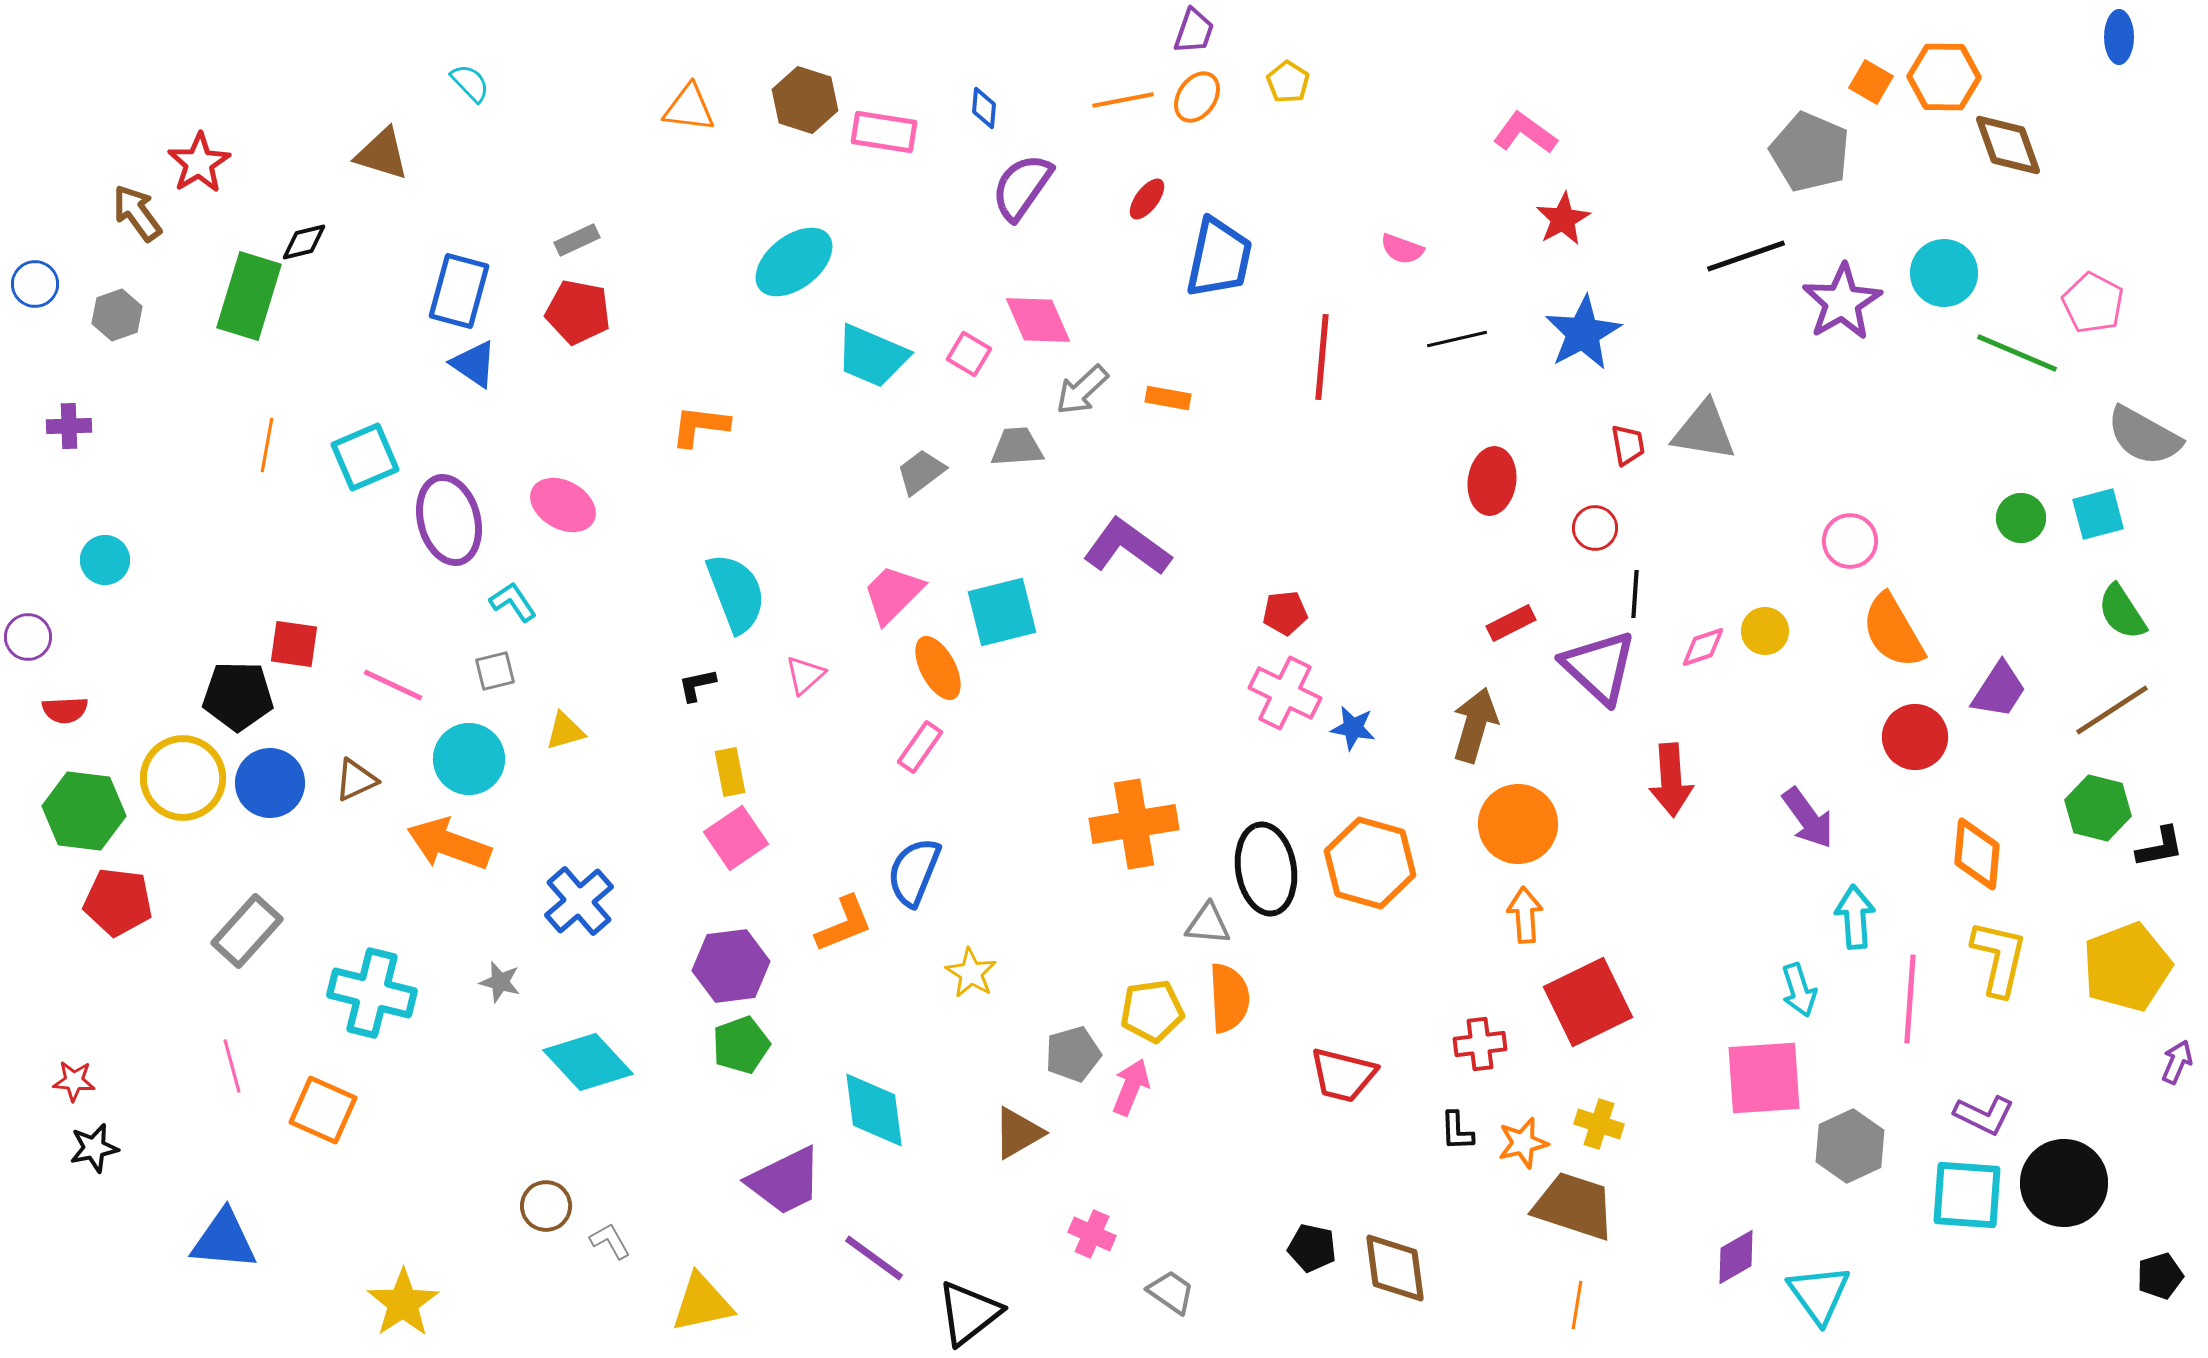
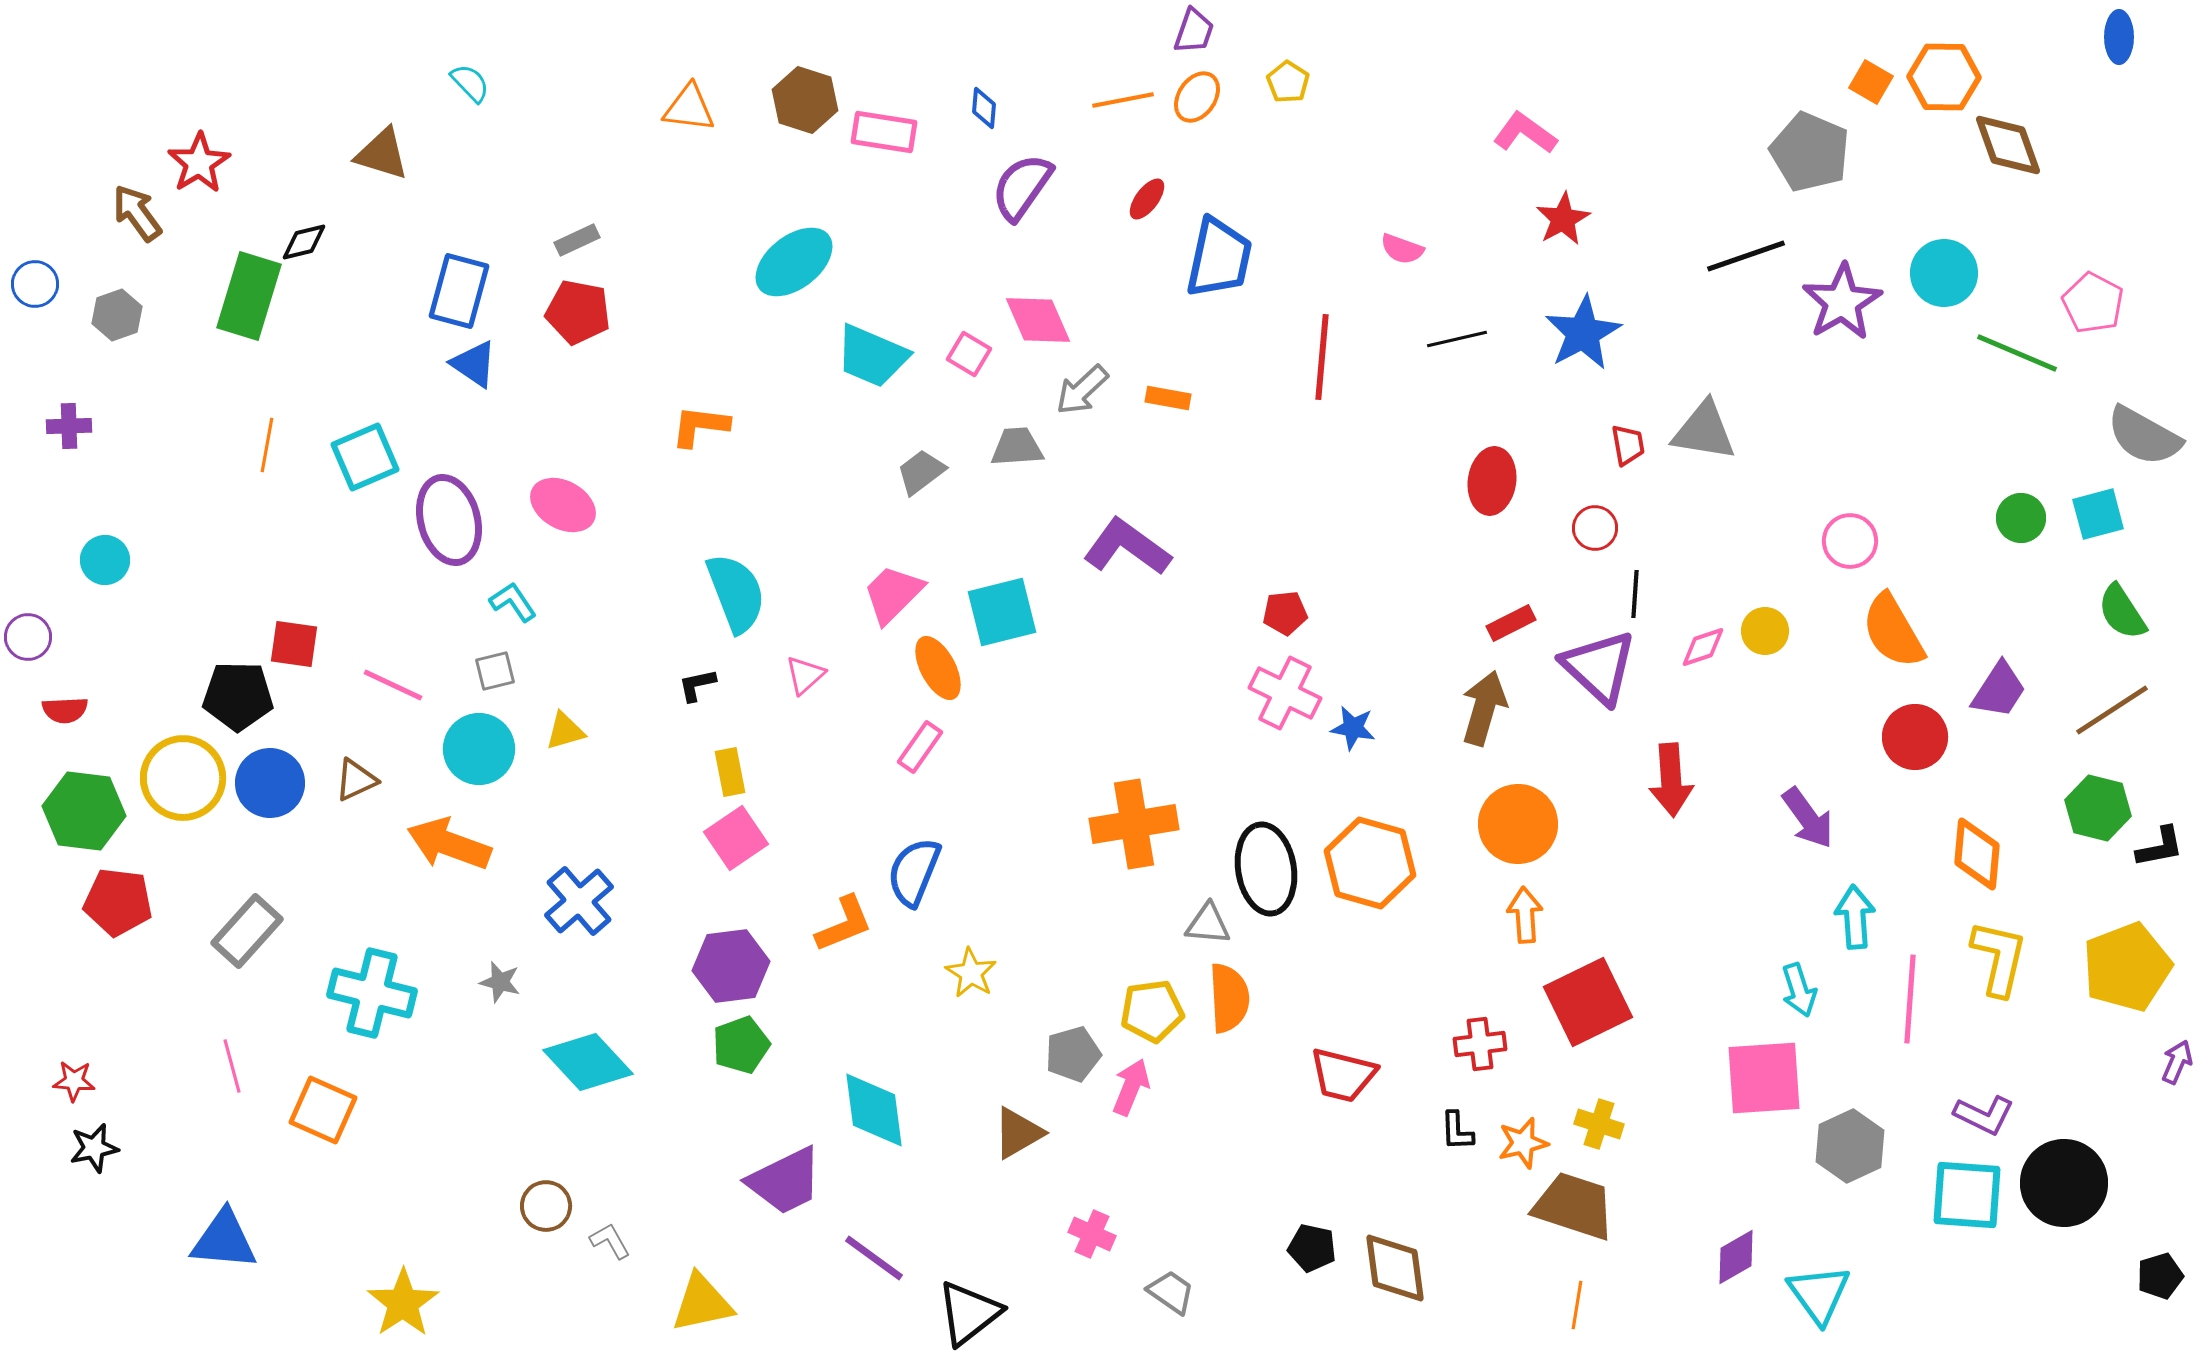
brown arrow at (1475, 725): moved 9 px right, 17 px up
cyan circle at (469, 759): moved 10 px right, 10 px up
